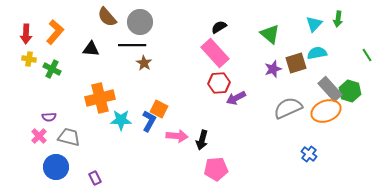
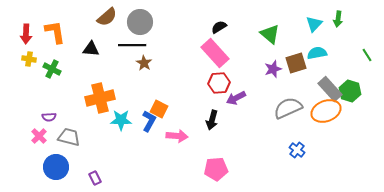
brown semicircle: rotated 90 degrees counterclockwise
orange L-shape: rotated 50 degrees counterclockwise
black arrow: moved 10 px right, 20 px up
blue cross: moved 12 px left, 4 px up
